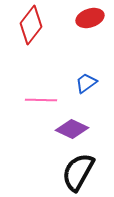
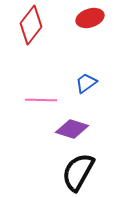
purple diamond: rotated 8 degrees counterclockwise
